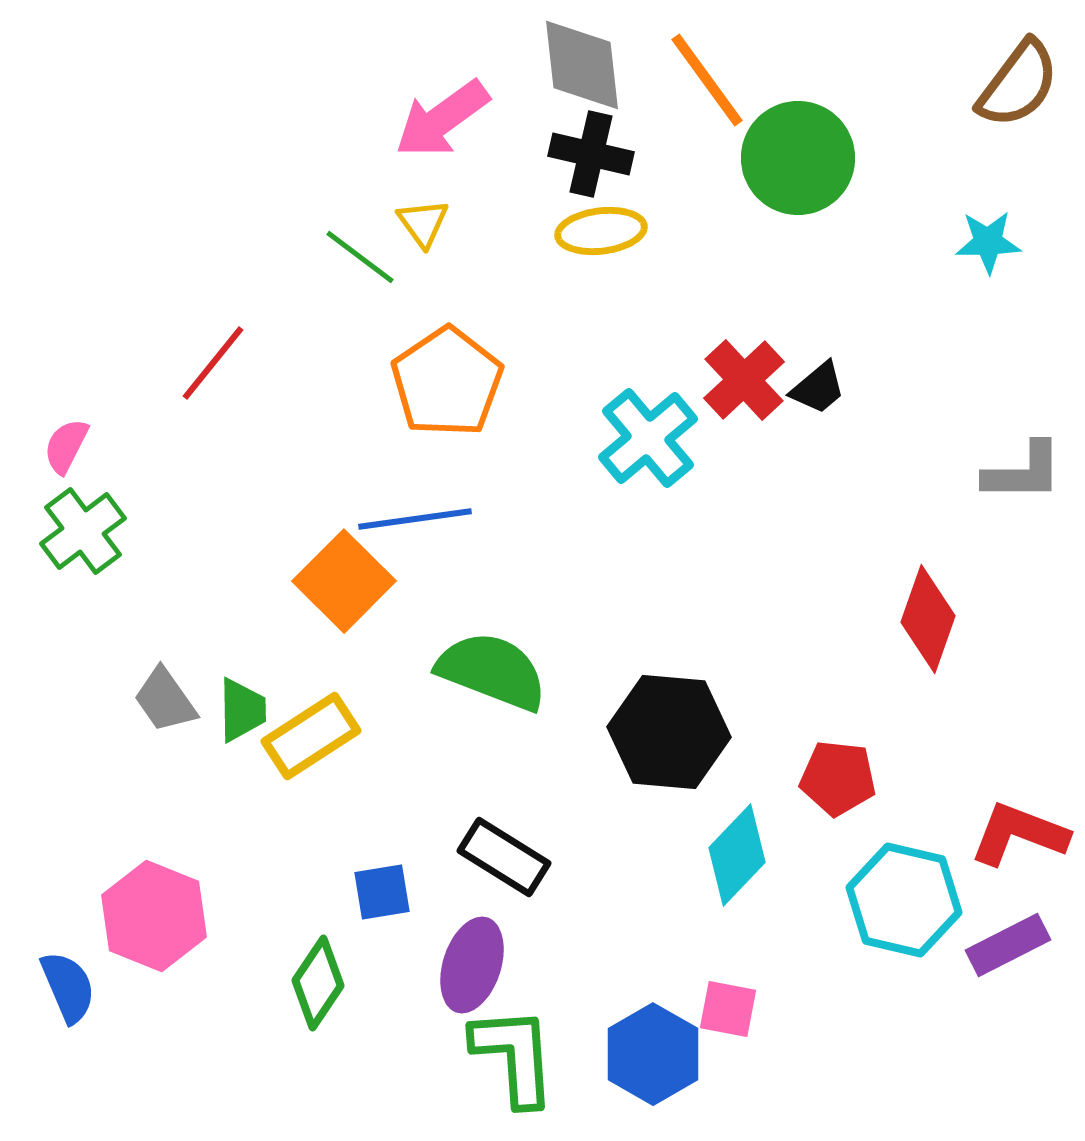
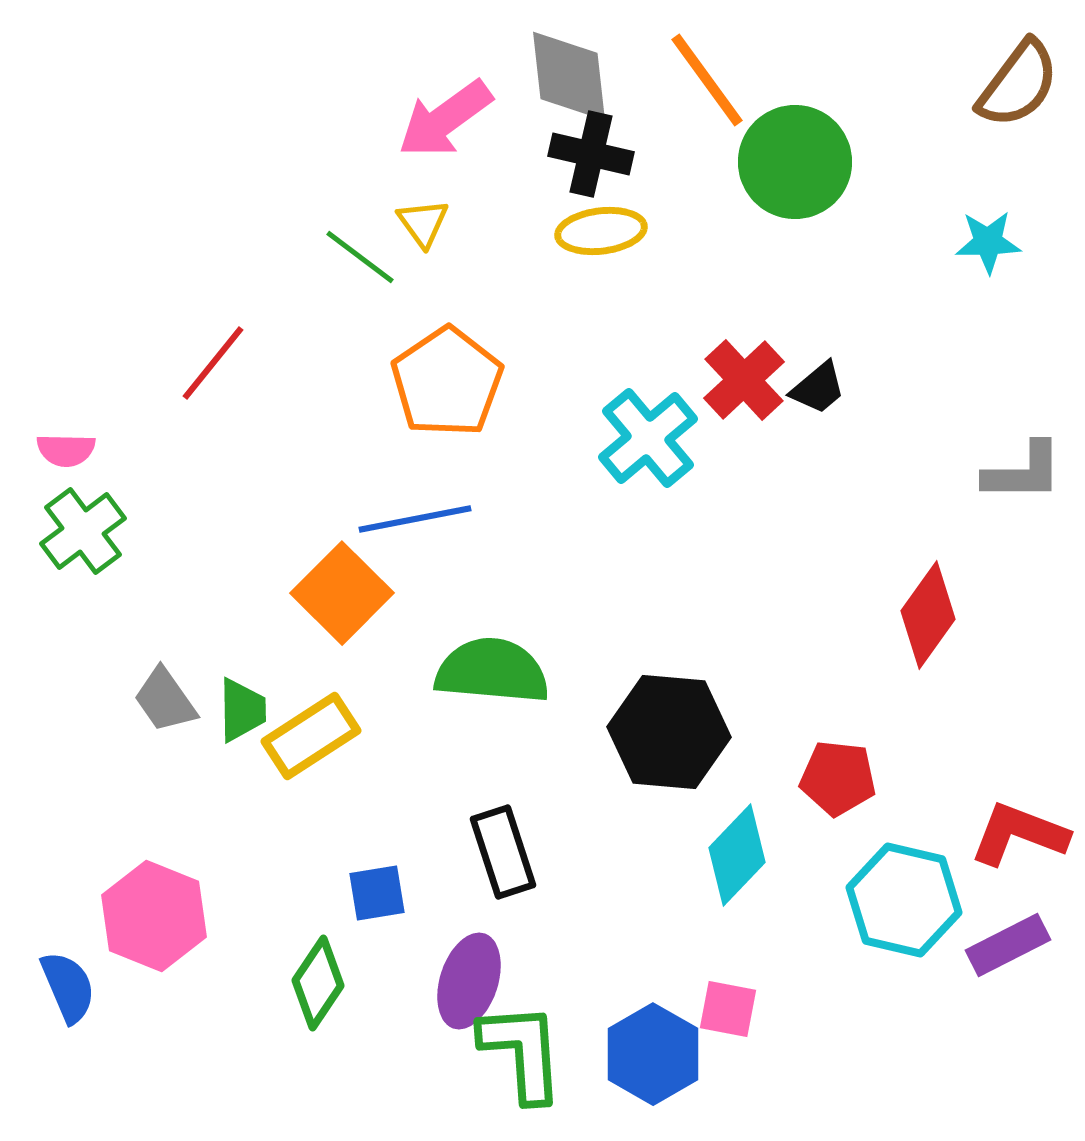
gray diamond: moved 13 px left, 11 px down
pink arrow: moved 3 px right
green circle: moved 3 px left, 4 px down
pink semicircle: moved 4 px down; rotated 116 degrees counterclockwise
blue line: rotated 3 degrees counterclockwise
orange square: moved 2 px left, 12 px down
red diamond: moved 4 px up; rotated 16 degrees clockwise
green semicircle: rotated 16 degrees counterclockwise
black rectangle: moved 1 px left, 5 px up; rotated 40 degrees clockwise
blue square: moved 5 px left, 1 px down
purple ellipse: moved 3 px left, 16 px down
green L-shape: moved 8 px right, 4 px up
